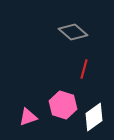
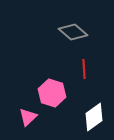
red line: rotated 18 degrees counterclockwise
pink hexagon: moved 11 px left, 12 px up
pink triangle: rotated 24 degrees counterclockwise
